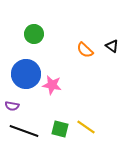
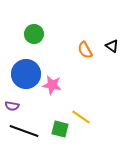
orange semicircle: rotated 18 degrees clockwise
yellow line: moved 5 px left, 10 px up
